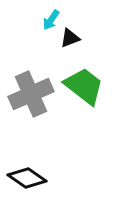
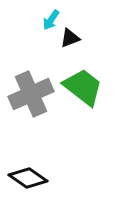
green trapezoid: moved 1 px left, 1 px down
black diamond: moved 1 px right
